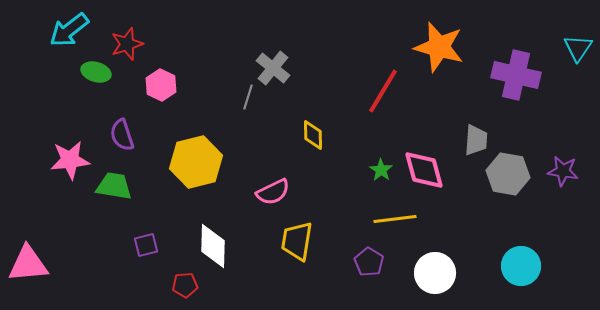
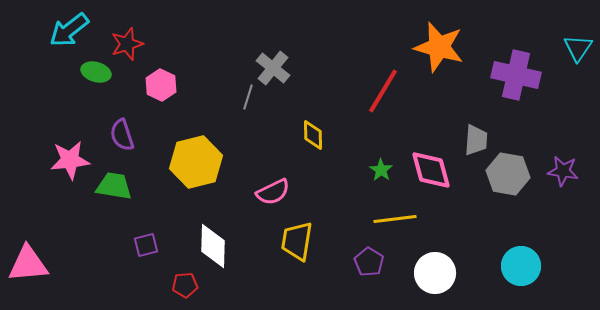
pink diamond: moved 7 px right
